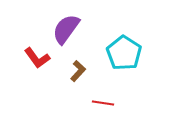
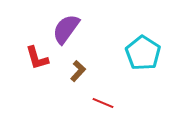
cyan pentagon: moved 19 px right
red L-shape: rotated 20 degrees clockwise
red line: rotated 15 degrees clockwise
